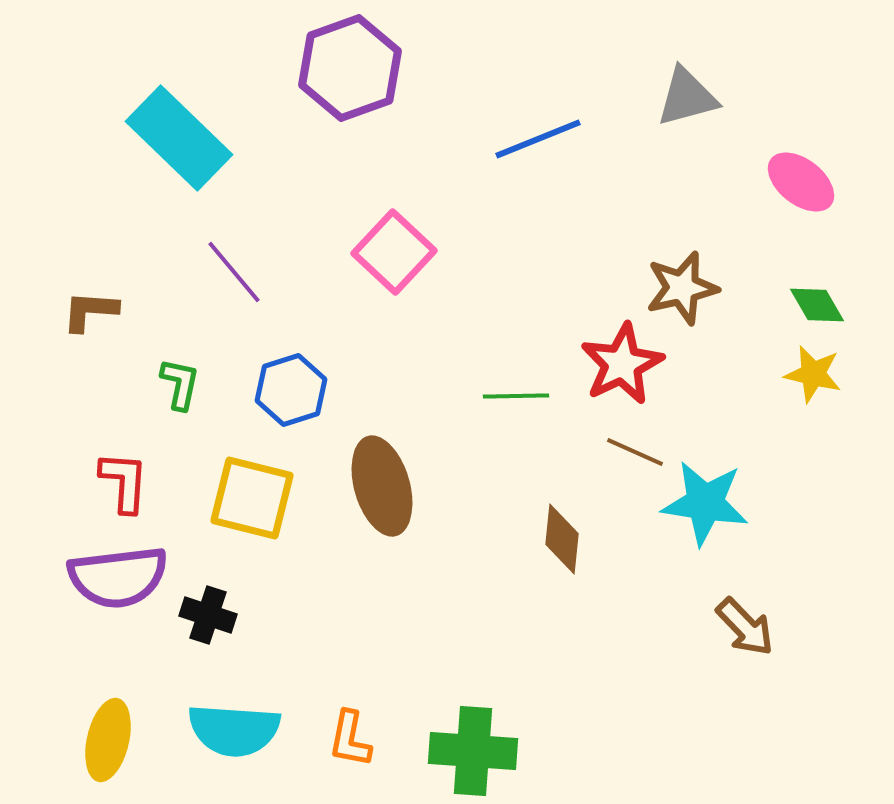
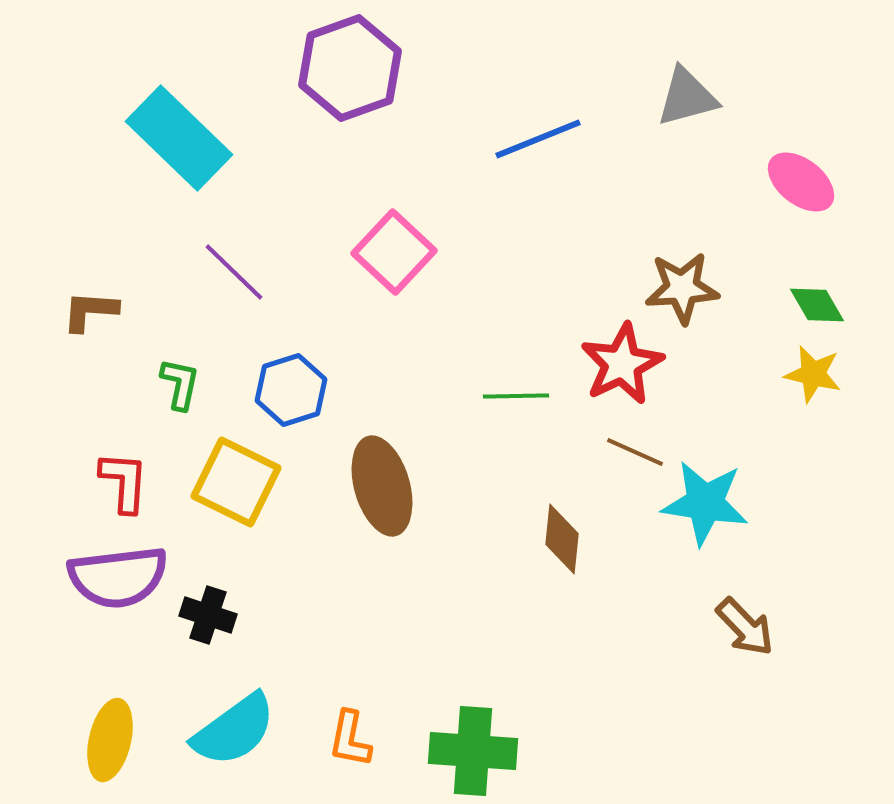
purple line: rotated 6 degrees counterclockwise
brown star: rotated 10 degrees clockwise
yellow square: moved 16 px left, 16 px up; rotated 12 degrees clockwise
cyan semicircle: rotated 40 degrees counterclockwise
yellow ellipse: moved 2 px right
